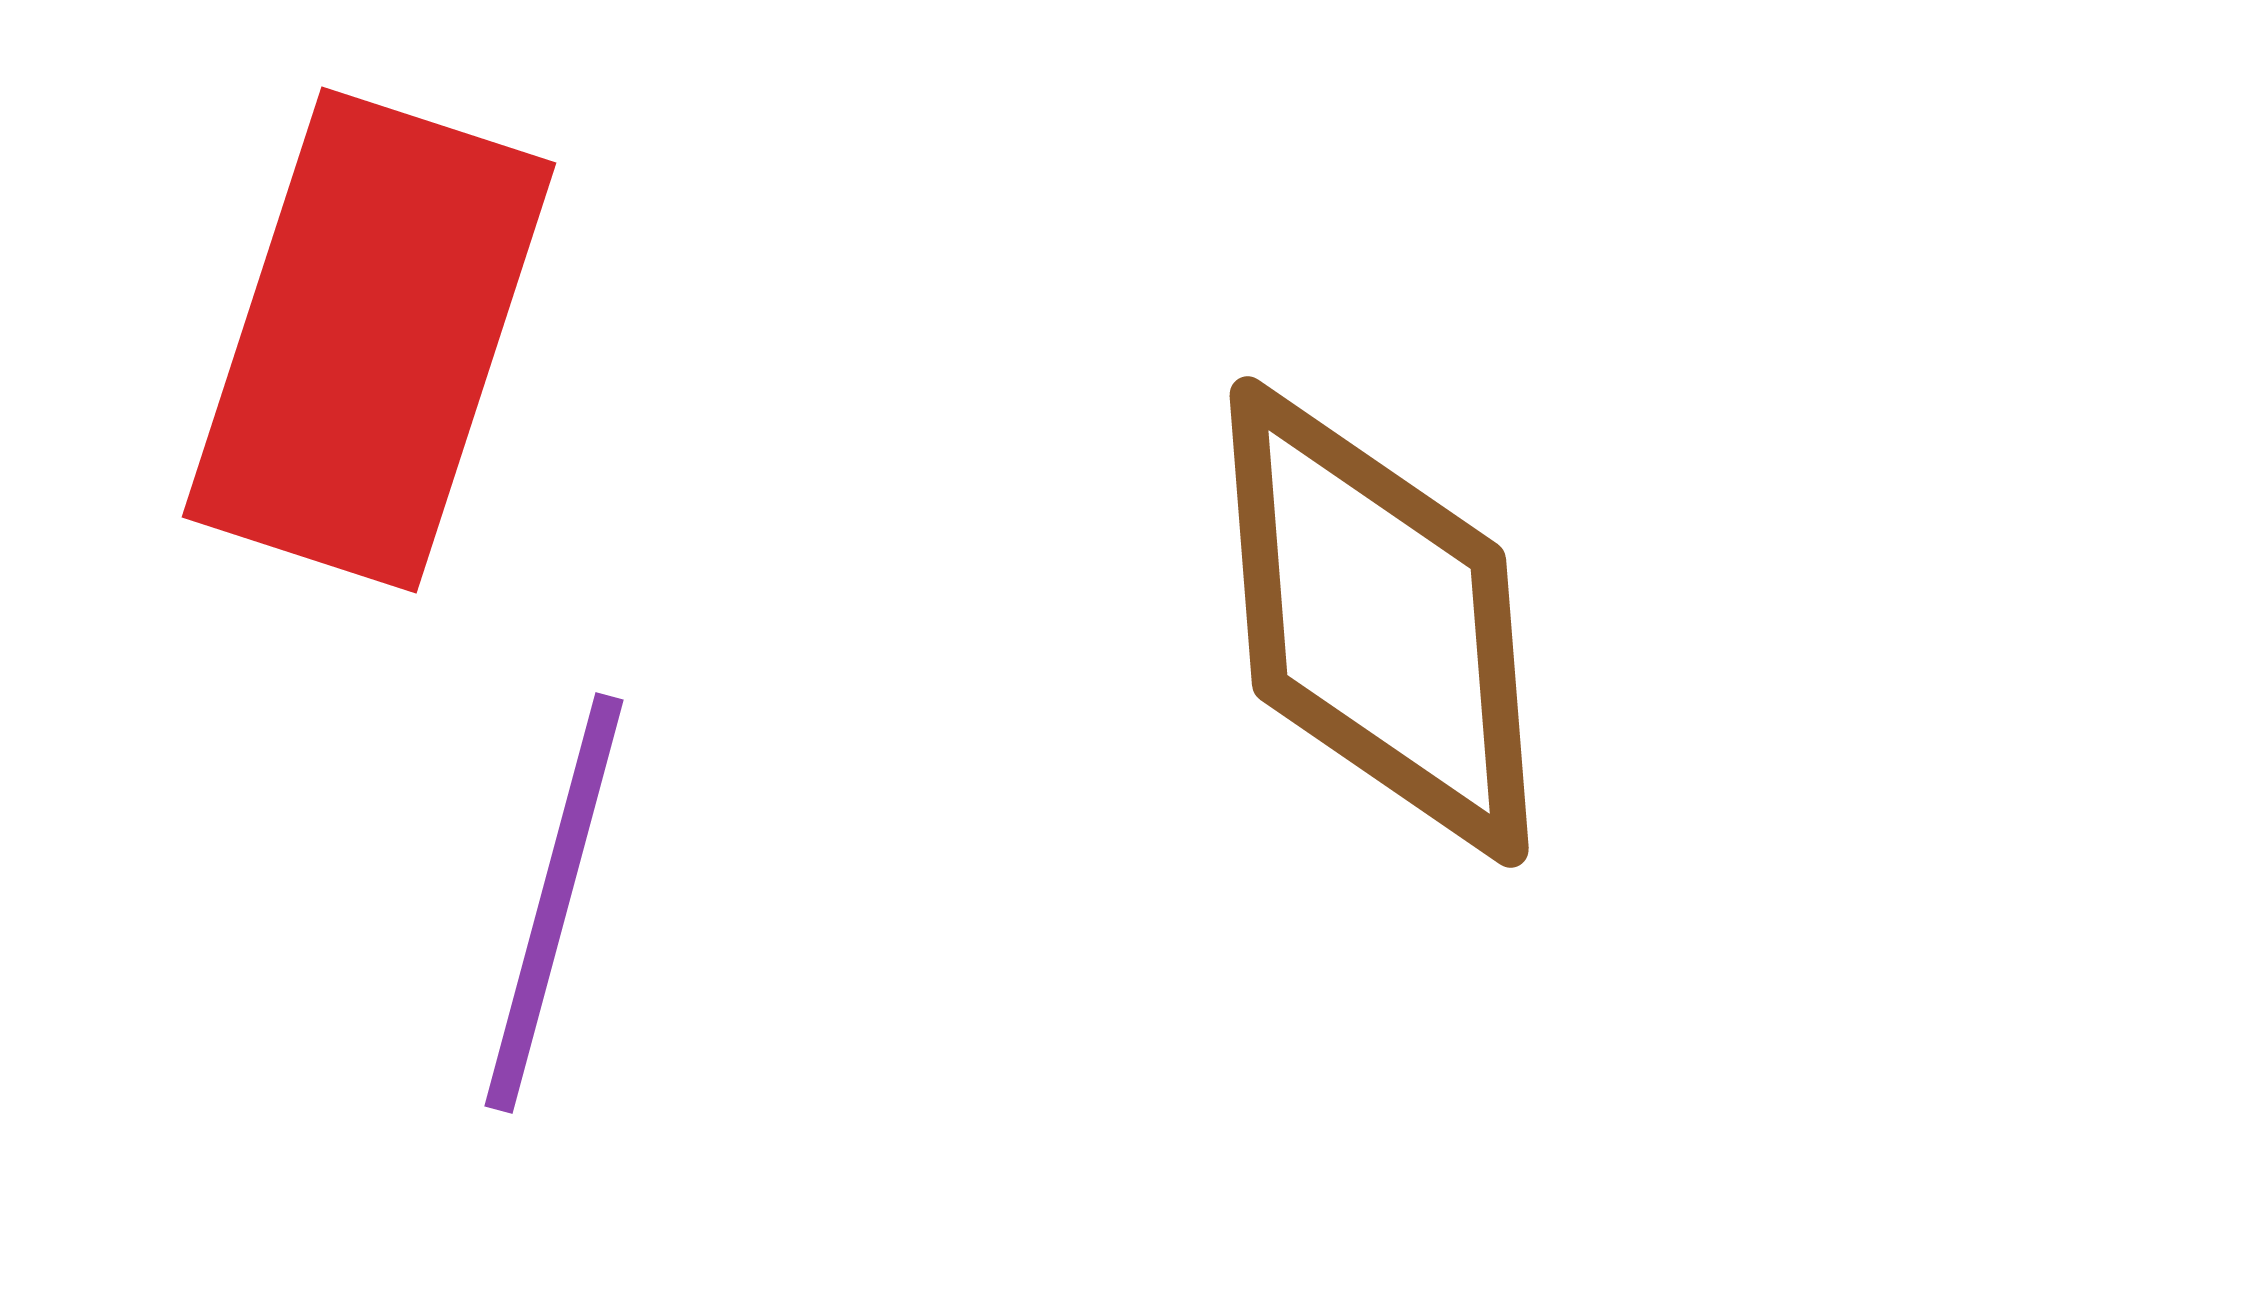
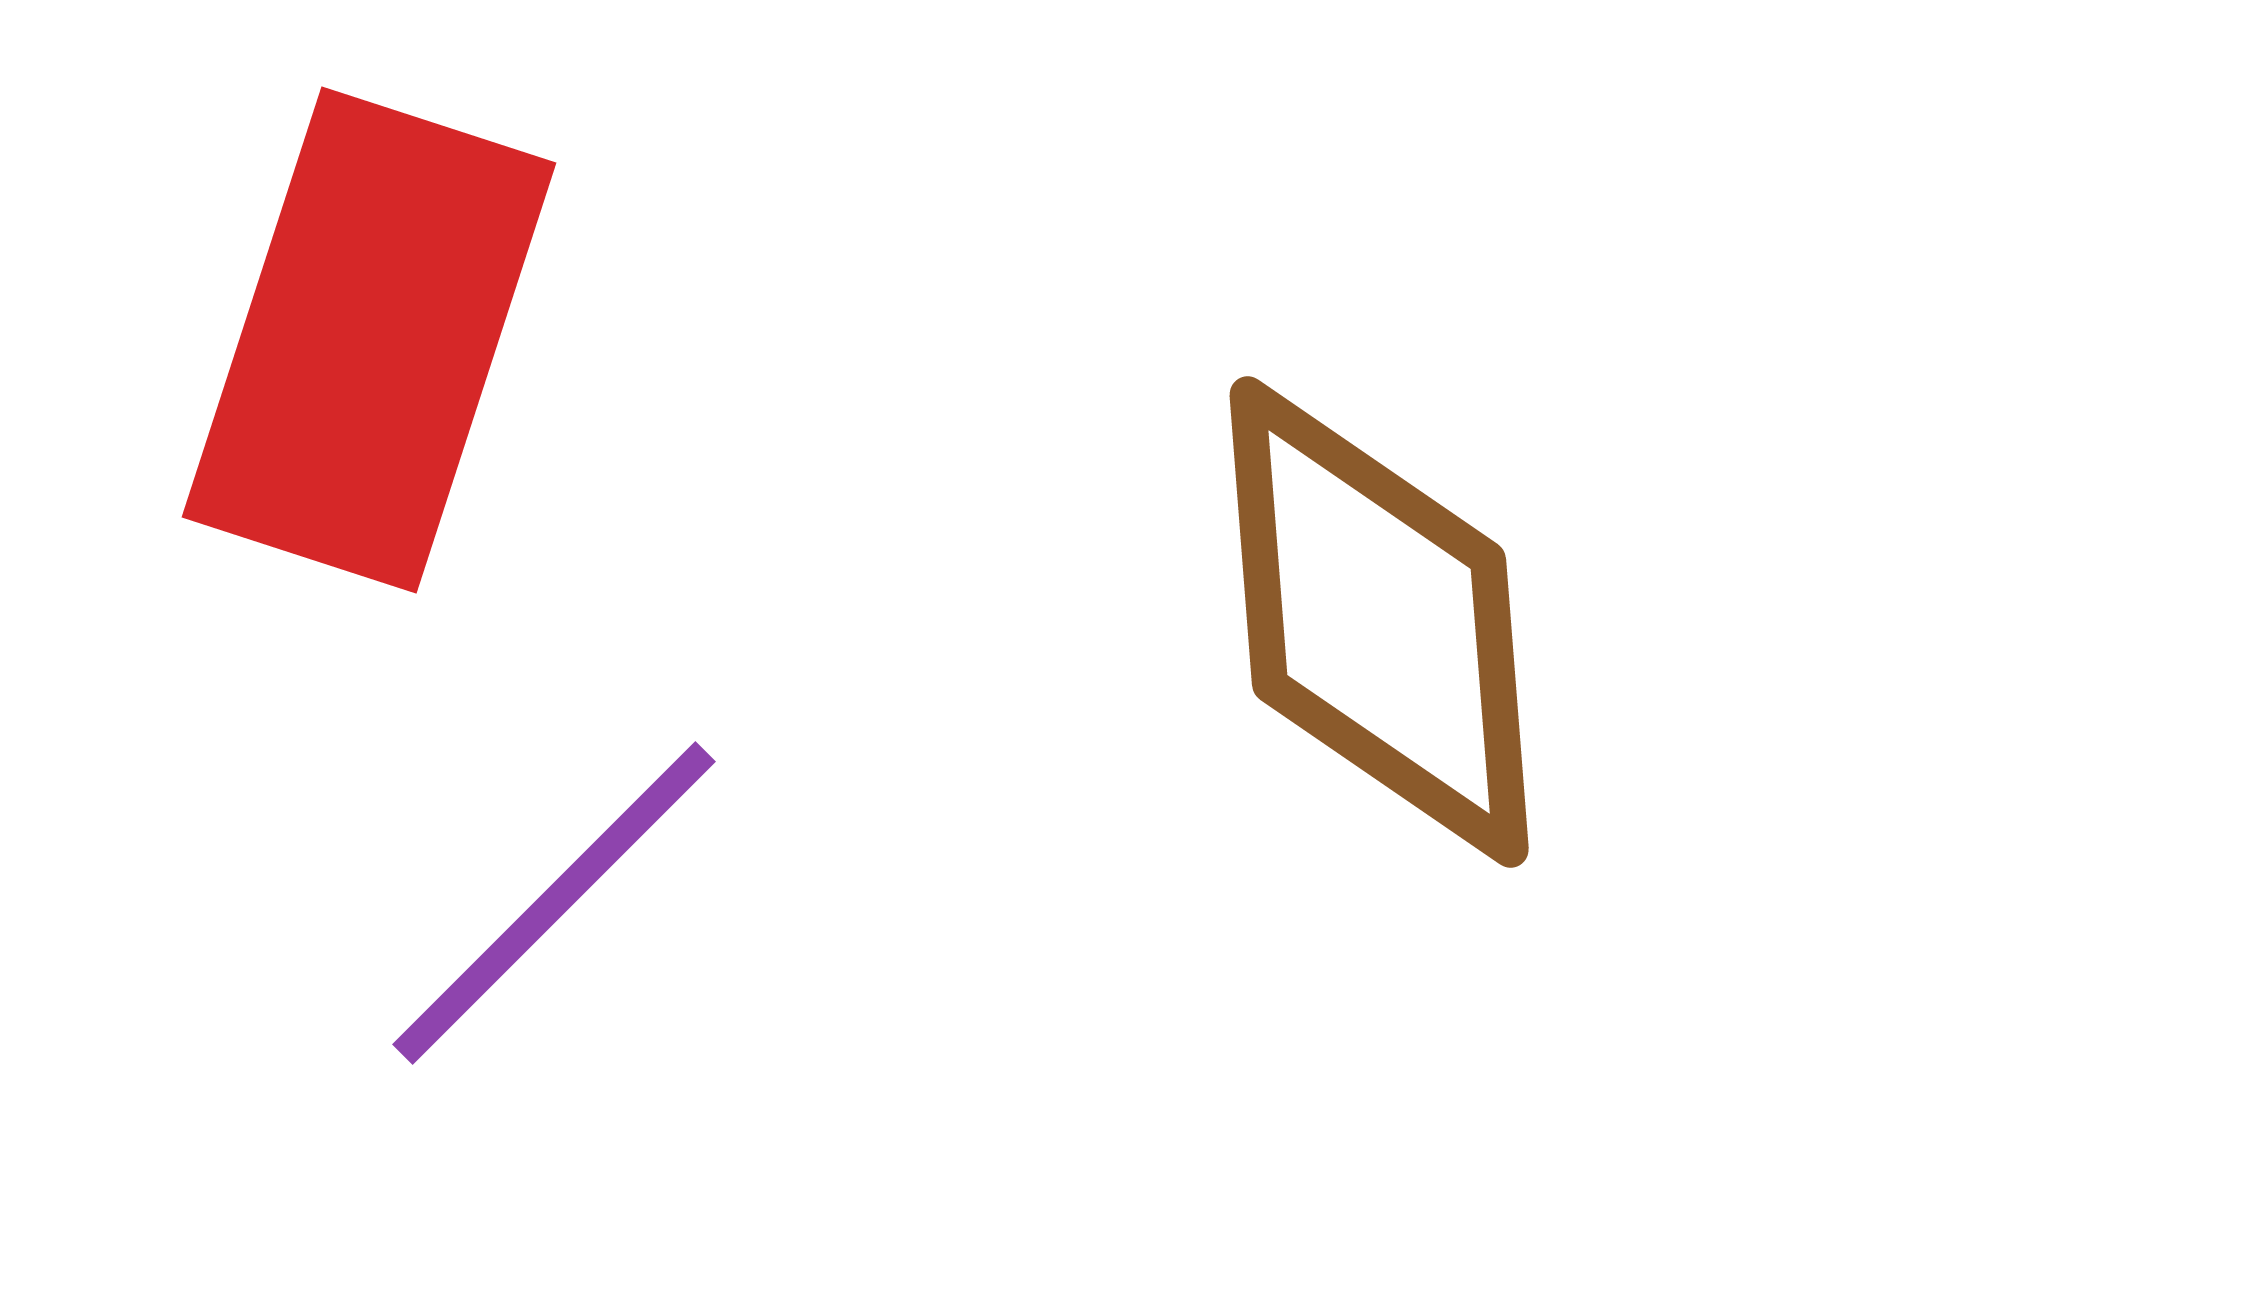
purple line: rotated 30 degrees clockwise
